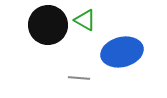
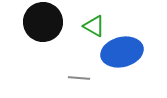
green triangle: moved 9 px right, 6 px down
black circle: moved 5 px left, 3 px up
